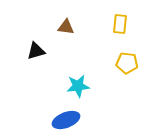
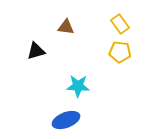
yellow rectangle: rotated 42 degrees counterclockwise
yellow pentagon: moved 7 px left, 11 px up
cyan star: rotated 10 degrees clockwise
